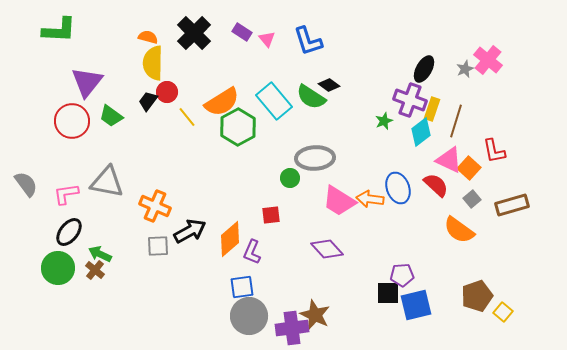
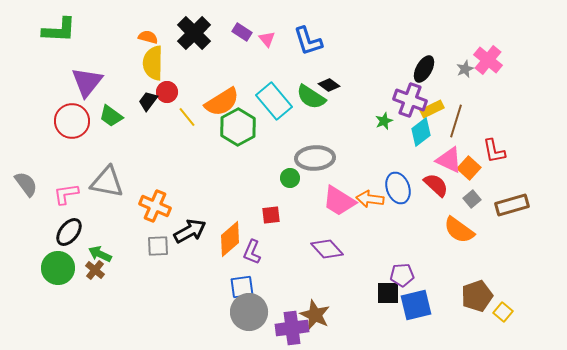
yellow rectangle at (432, 109): rotated 45 degrees clockwise
gray circle at (249, 316): moved 4 px up
